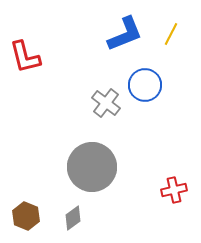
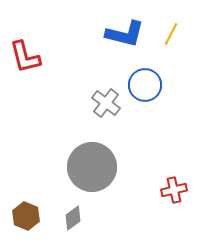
blue L-shape: rotated 36 degrees clockwise
